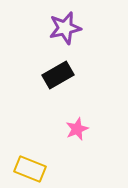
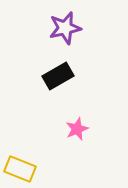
black rectangle: moved 1 px down
yellow rectangle: moved 10 px left
